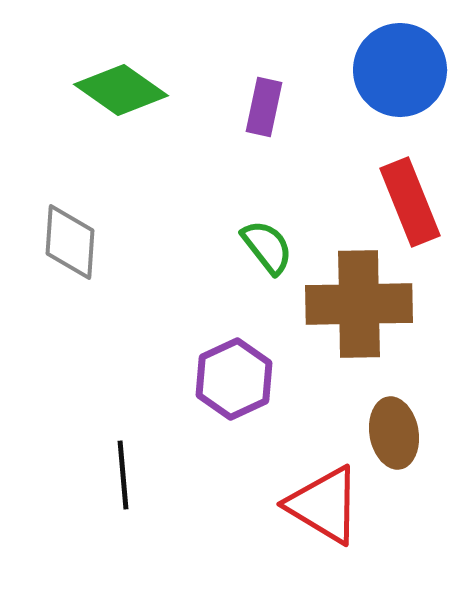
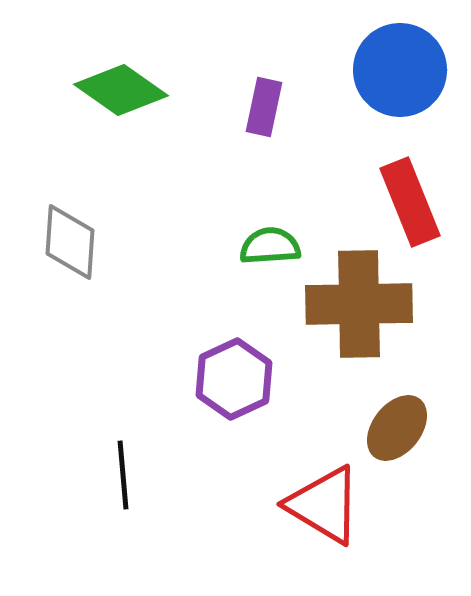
green semicircle: moved 3 px right, 1 px up; rotated 56 degrees counterclockwise
brown ellipse: moved 3 px right, 5 px up; rotated 48 degrees clockwise
